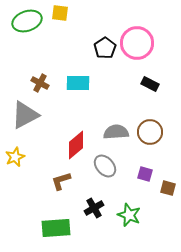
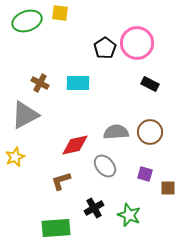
red diamond: moved 1 px left; rotated 28 degrees clockwise
brown square: rotated 14 degrees counterclockwise
